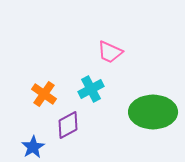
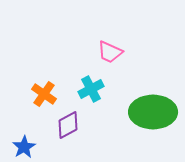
blue star: moved 9 px left
